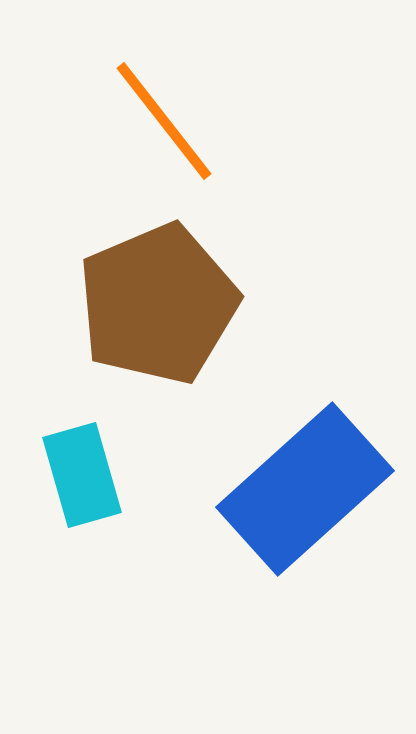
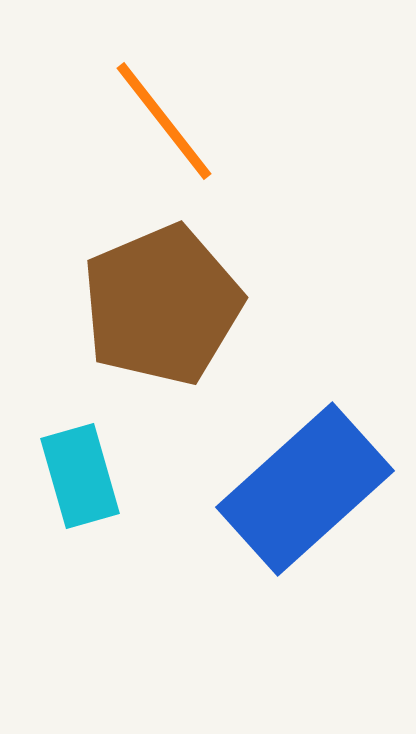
brown pentagon: moved 4 px right, 1 px down
cyan rectangle: moved 2 px left, 1 px down
